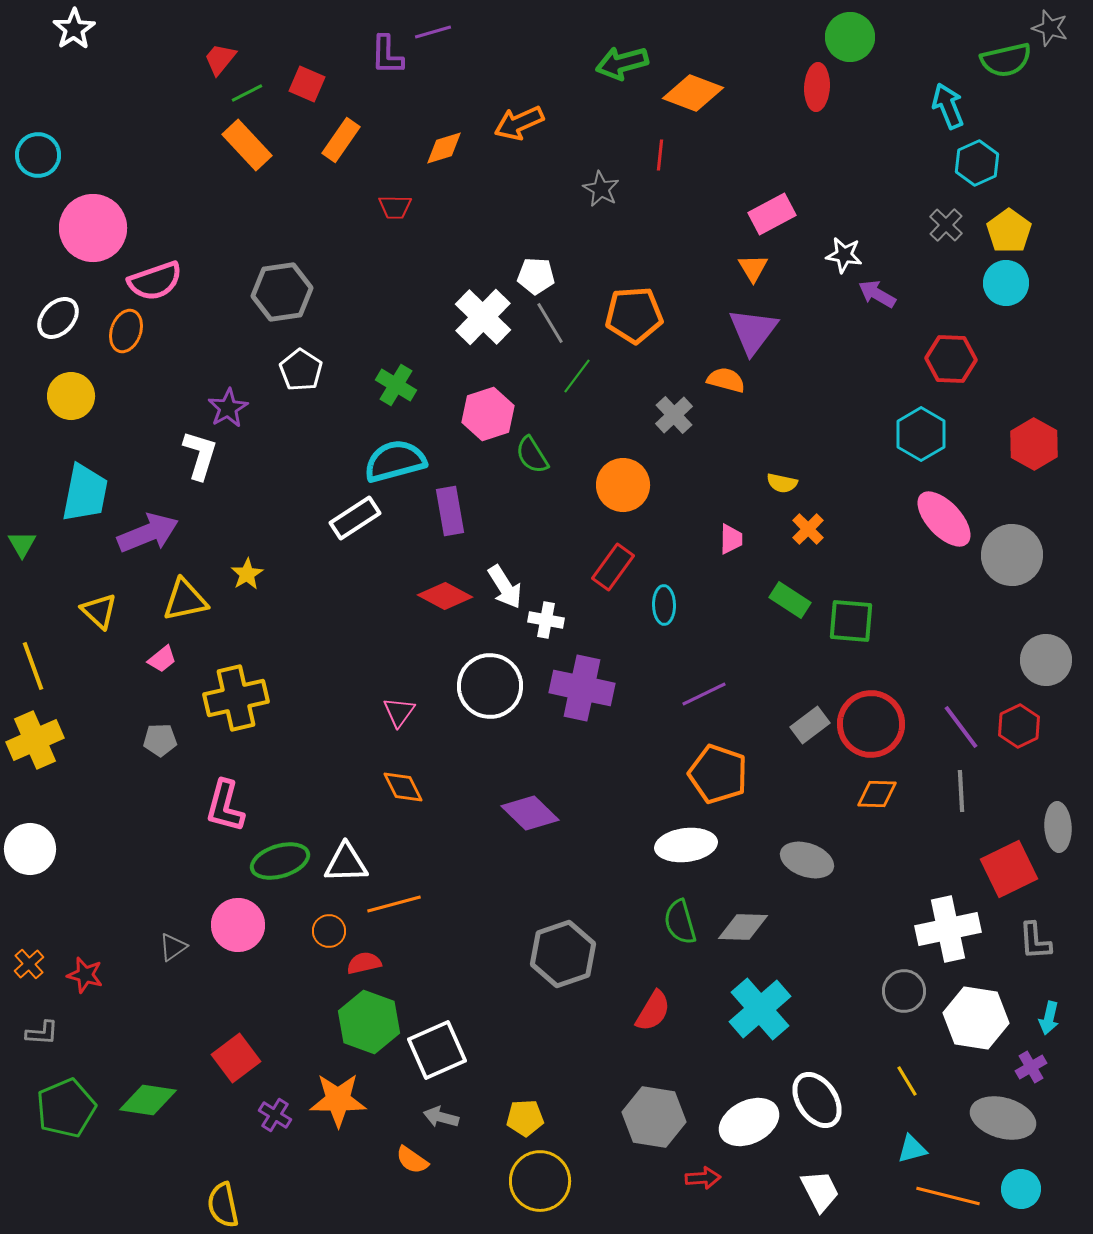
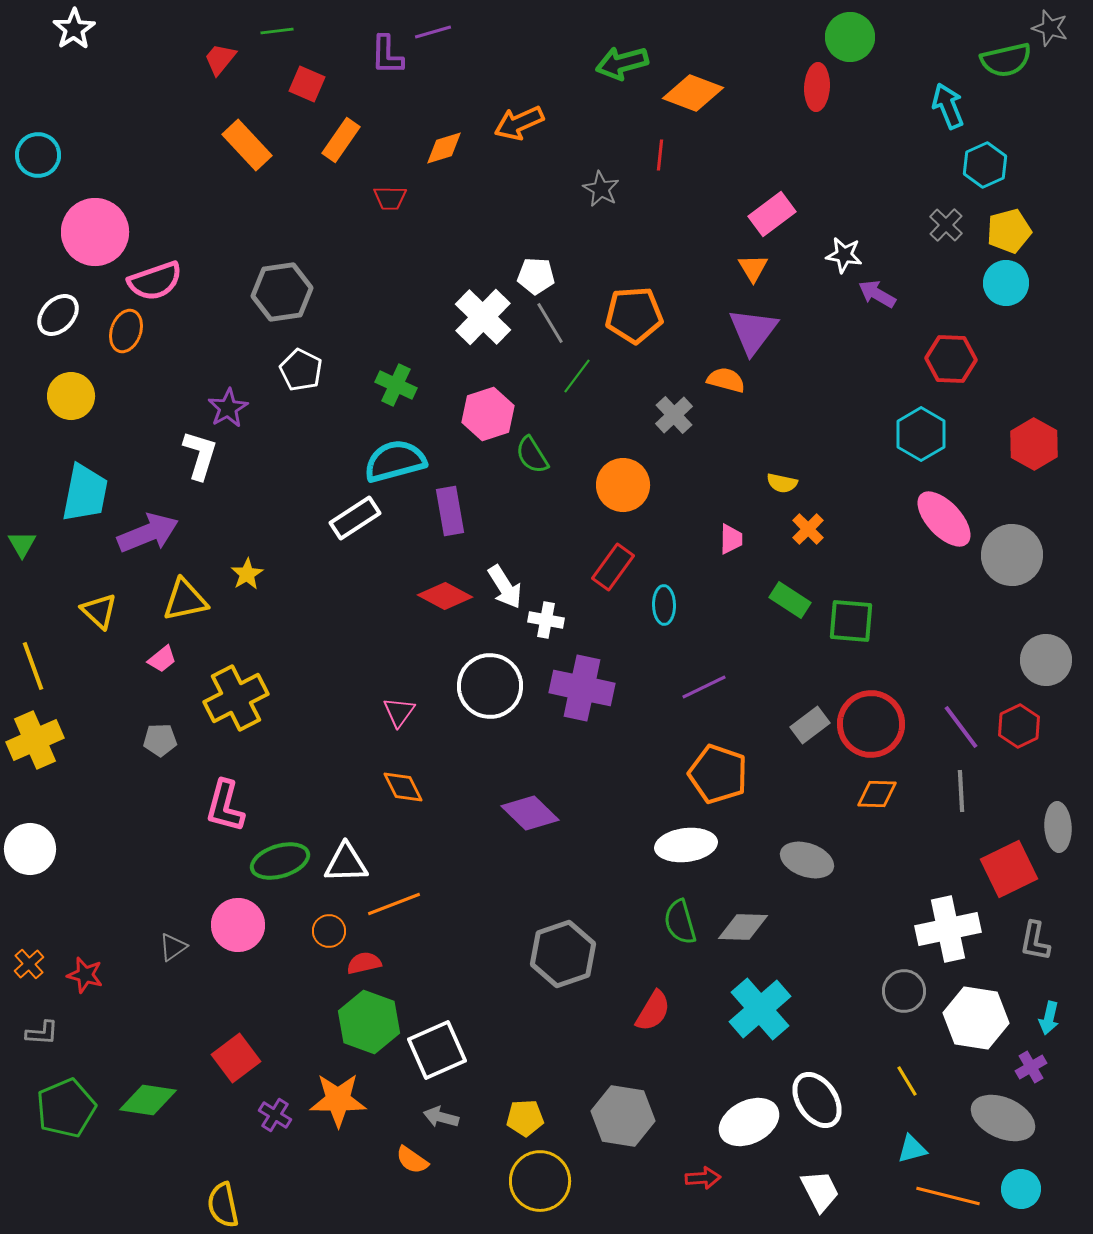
green line at (247, 93): moved 30 px right, 62 px up; rotated 20 degrees clockwise
cyan hexagon at (977, 163): moved 8 px right, 2 px down
red trapezoid at (395, 207): moved 5 px left, 9 px up
pink rectangle at (772, 214): rotated 9 degrees counterclockwise
pink circle at (93, 228): moved 2 px right, 4 px down
yellow pentagon at (1009, 231): rotated 21 degrees clockwise
white ellipse at (58, 318): moved 3 px up
white pentagon at (301, 370): rotated 6 degrees counterclockwise
green cross at (396, 385): rotated 6 degrees counterclockwise
purple line at (704, 694): moved 7 px up
yellow cross at (236, 698): rotated 14 degrees counterclockwise
orange line at (394, 904): rotated 6 degrees counterclockwise
gray L-shape at (1035, 941): rotated 15 degrees clockwise
gray hexagon at (654, 1117): moved 31 px left, 1 px up
gray ellipse at (1003, 1118): rotated 8 degrees clockwise
